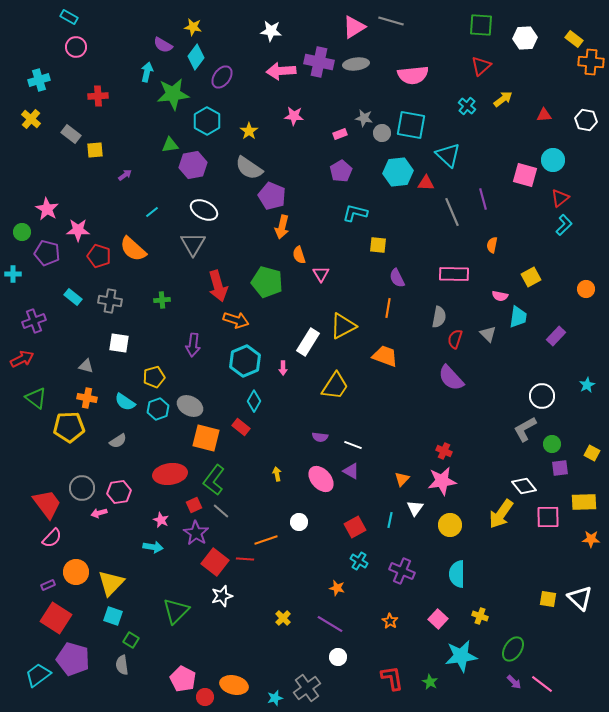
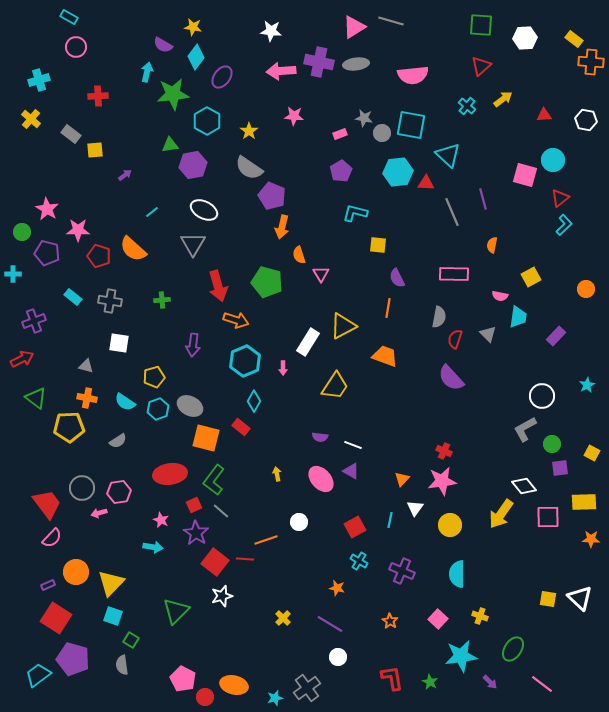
purple arrow at (514, 682): moved 24 px left
